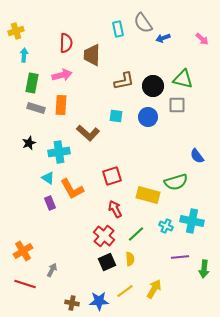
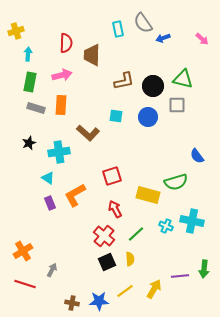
cyan arrow at (24, 55): moved 4 px right, 1 px up
green rectangle at (32, 83): moved 2 px left, 1 px up
orange L-shape at (72, 189): moved 3 px right, 6 px down; rotated 90 degrees clockwise
purple line at (180, 257): moved 19 px down
